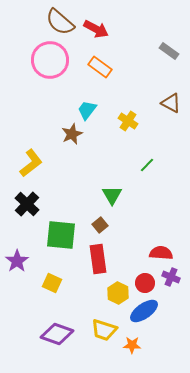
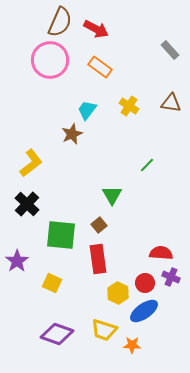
brown semicircle: rotated 108 degrees counterclockwise
gray rectangle: moved 1 px right, 1 px up; rotated 12 degrees clockwise
brown triangle: rotated 20 degrees counterclockwise
yellow cross: moved 1 px right, 15 px up
brown square: moved 1 px left
